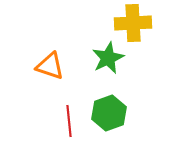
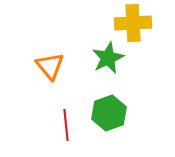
orange triangle: rotated 32 degrees clockwise
red line: moved 3 px left, 4 px down
